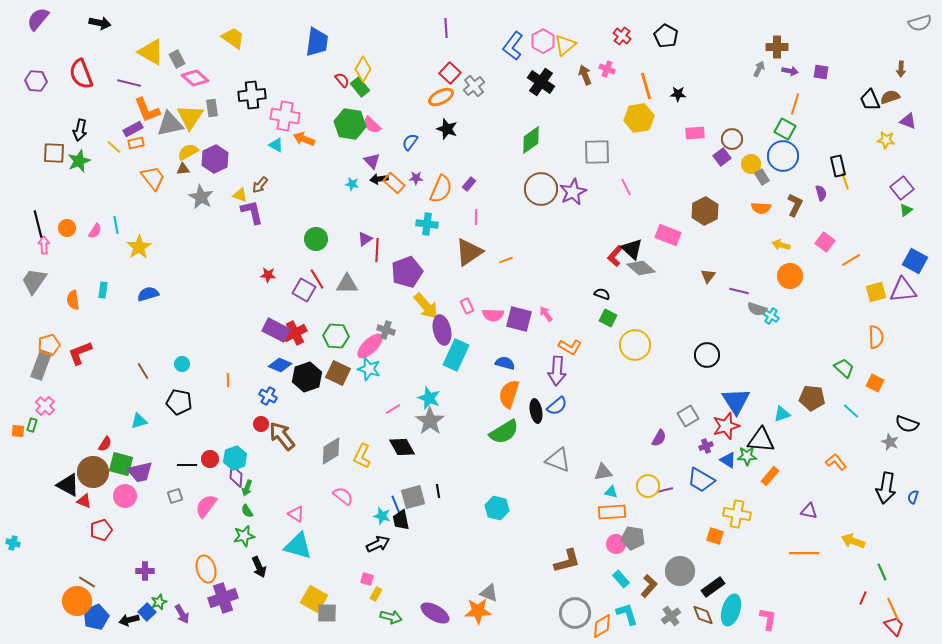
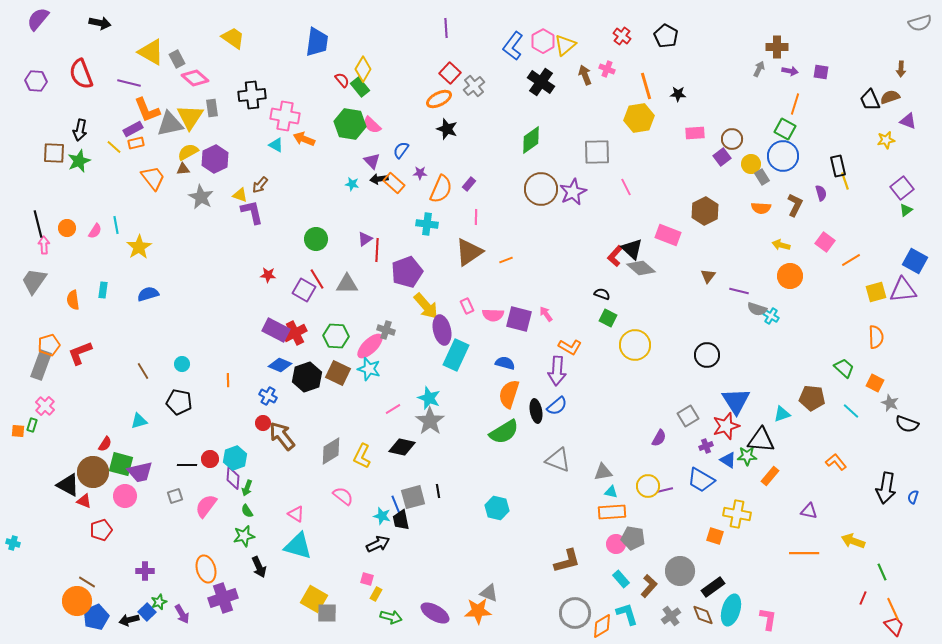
orange ellipse at (441, 97): moved 2 px left, 2 px down
yellow star at (886, 140): rotated 18 degrees counterclockwise
blue semicircle at (410, 142): moved 9 px left, 8 px down
purple star at (416, 178): moved 4 px right, 5 px up
red circle at (261, 424): moved 2 px right, 1 px up
gray star at (890, 442): moved 39 px up
black diamond at (402, 447): rotated 48 degrees counterclockwise
purple diamond at (236, 476): moved 3 px left, 2 px down
